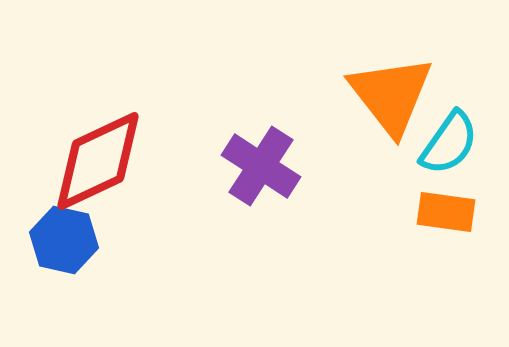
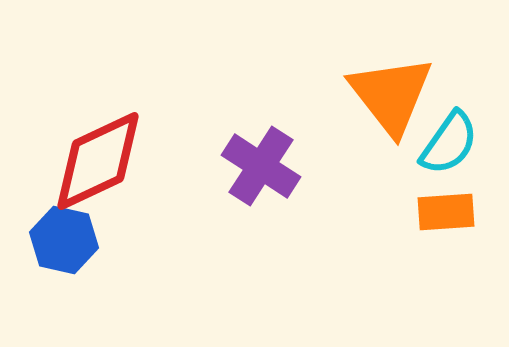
orange rectangle: rotated 12 degrees counterclockwise
